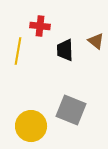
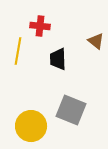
black trapezoid: moved 7 px left, 9 px down
